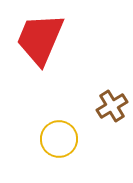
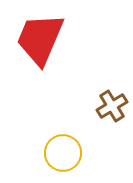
yellow circle: moved 4 px right, 14 px down
